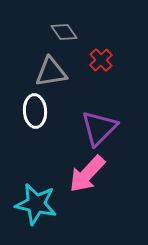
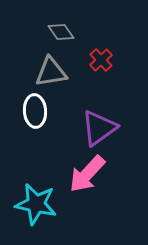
gray diamond: moved 3 px left
purple triangle: rotated 9 degrees clockwise
